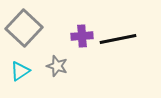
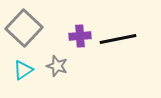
purple cross: moved 2 px left
cyan triangle: moved 3 px right, 1 px up
